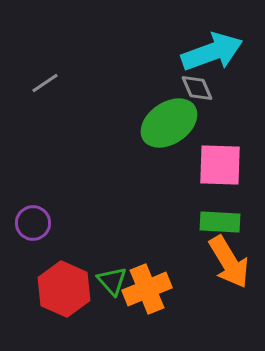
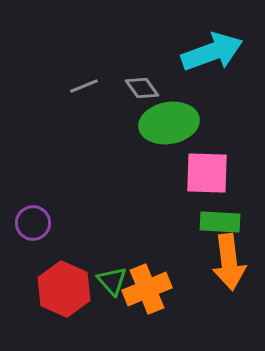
gray line: moved 39 px right, 3 px down; rotated 12 degrees clockwise
gray diamond: moved 55 px left; rotated 12 degrees counterclockwise
green ellipse: rotated 24 degrees clockwise
pink square: moved 13 px left, 8 px down
orange arrow: rotated 24 degrees clockwise
